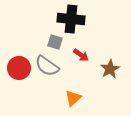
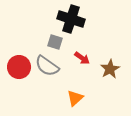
black cross: rotated 12 degrees clockwise
red arrow: moved 1 px right, 3 px down
red circle: moved 1 px up
orange triangle: moved 2 px right
